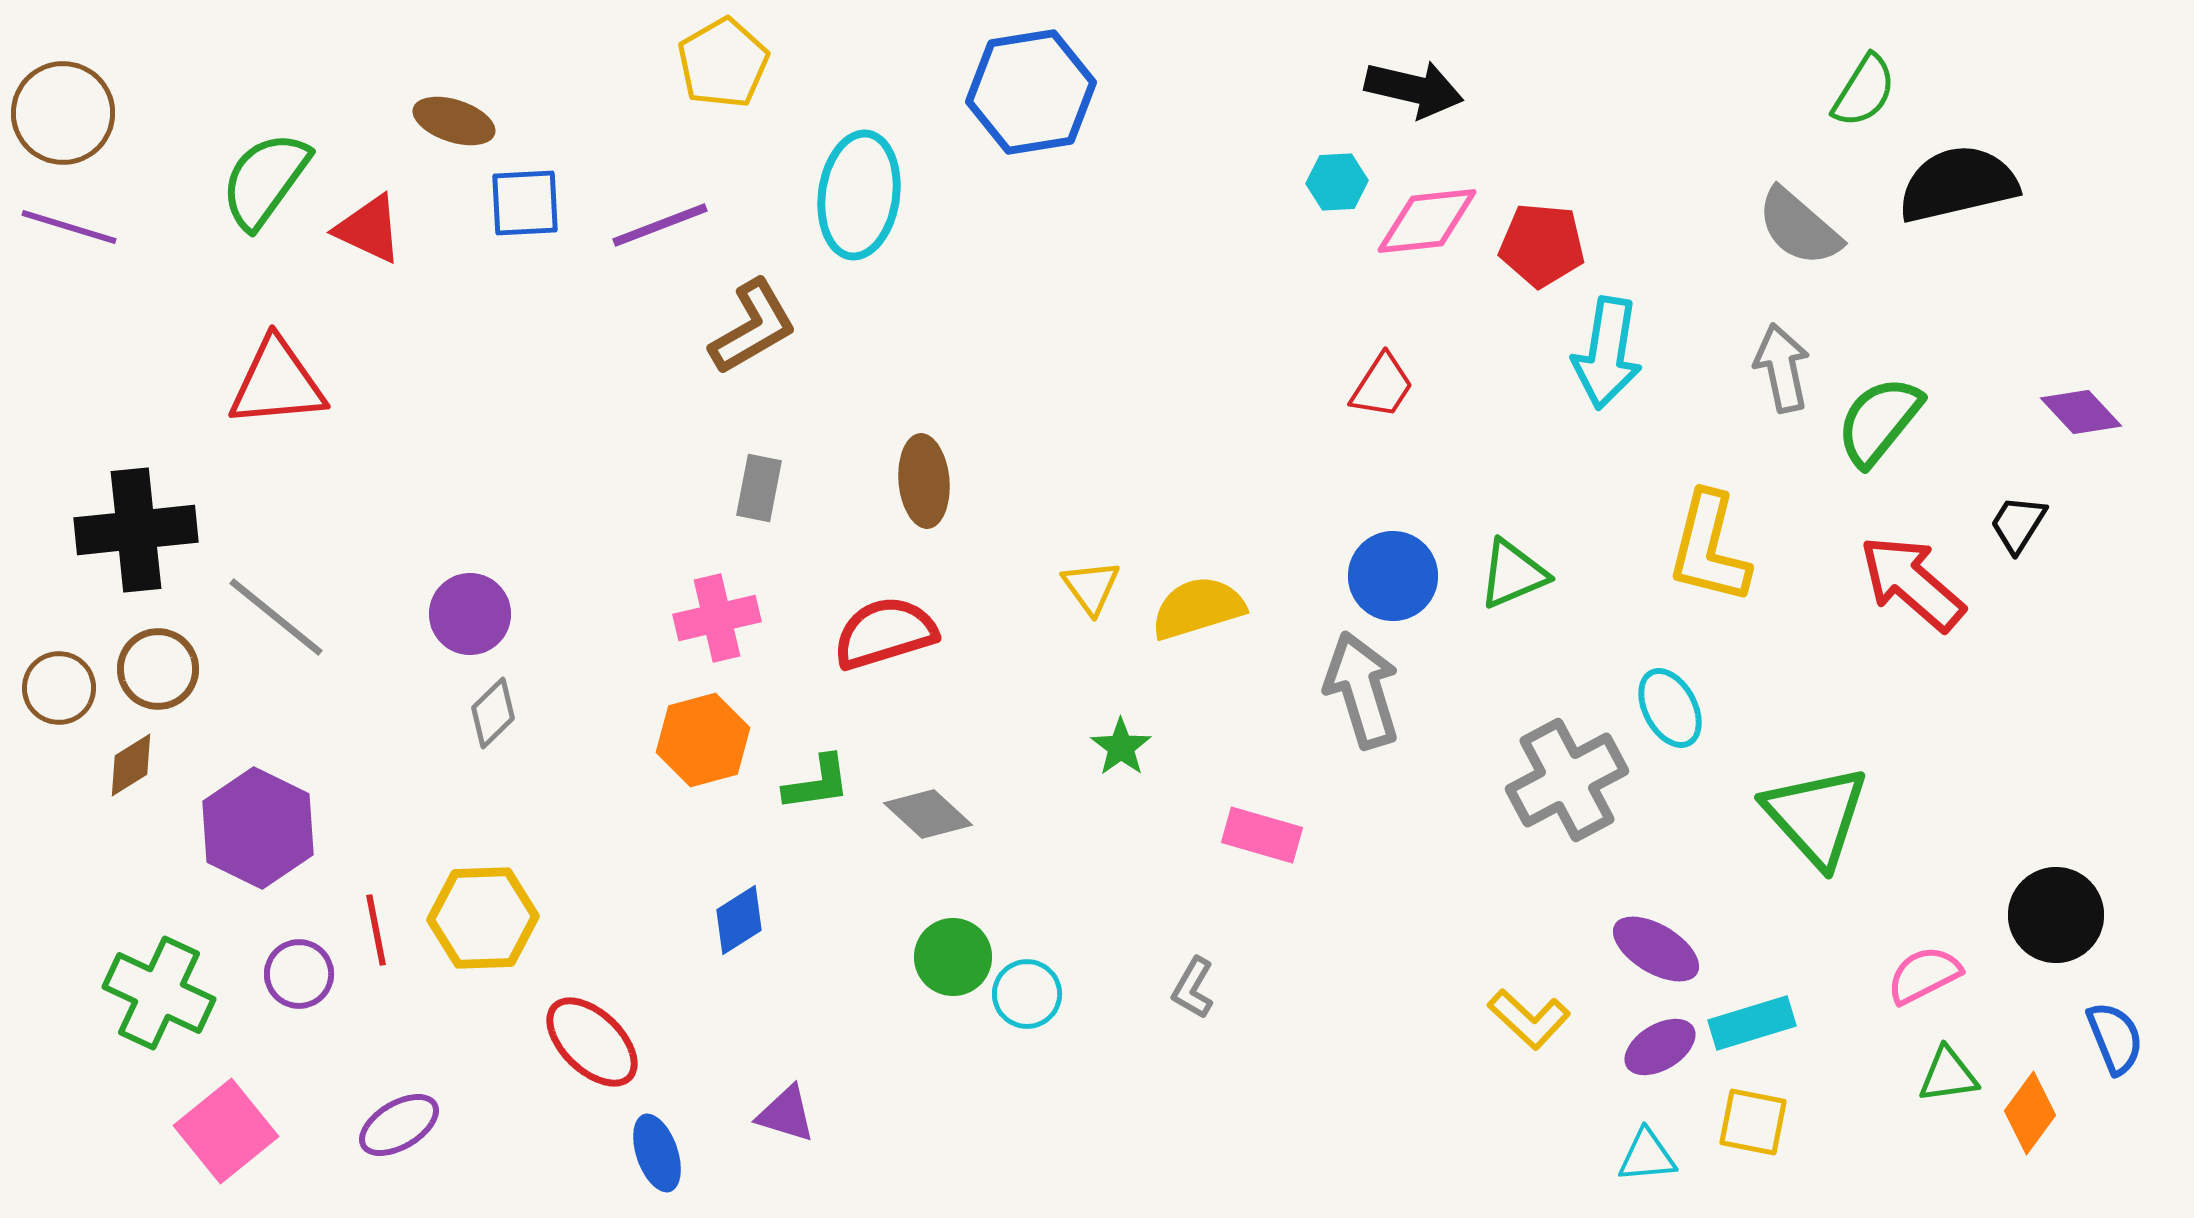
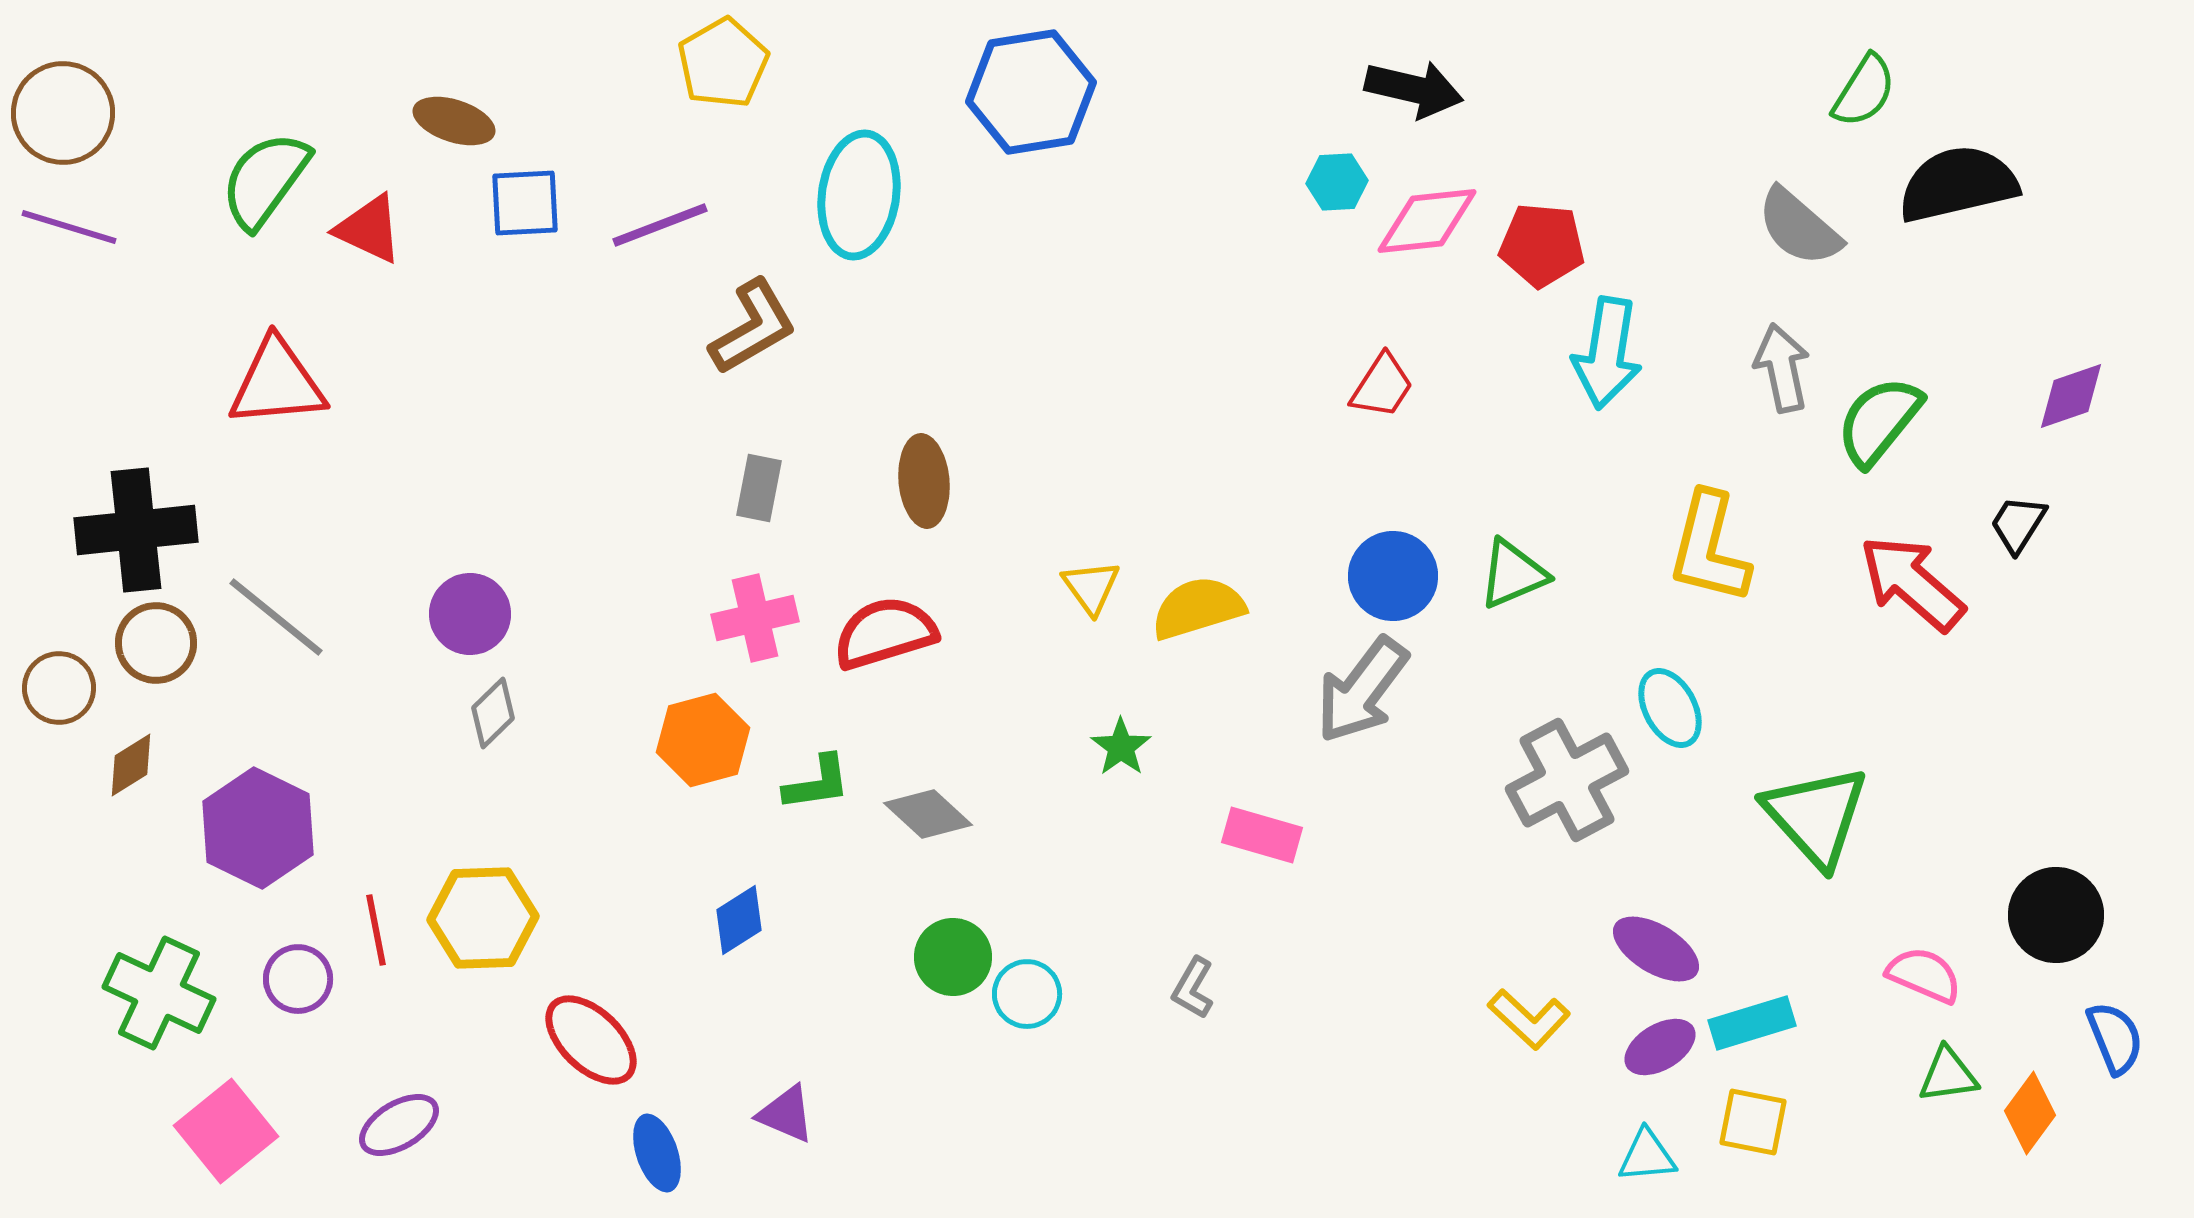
purple diamond at (2081, 412): moved 10 px left, 16 px up; rotated 66 degrees counterclockwise
pink cross at (717, 618): moved 38 px right
brown circle at (158, 669): moved 2 px left, 26 px up
gray arrow at (1362, 690): rotated 126 degrees counterclockwise
purple circle at (299, 974): moved 1 px left, 5 px down
pink semicircle at (1924, 975): rotated 50 degrees clockwise
red ellipse at (592, 1042): moved 1 px left, 2 px up
purple triangle at (786, 1114): rotated 6 degrees clockwise
